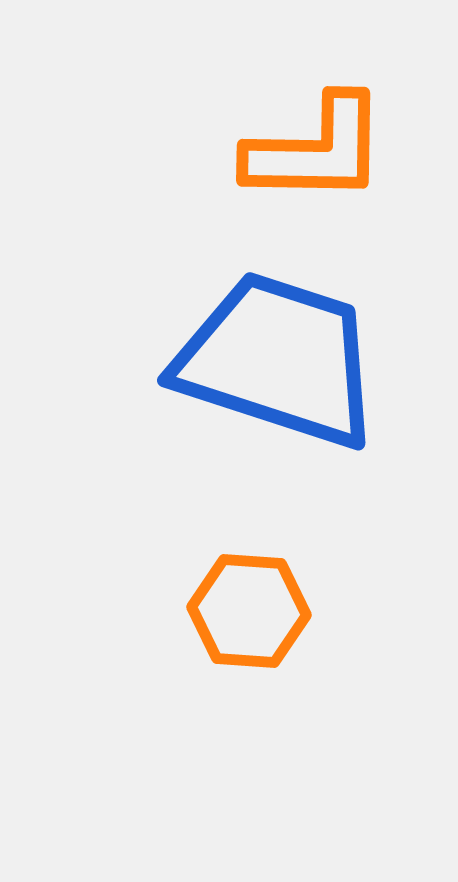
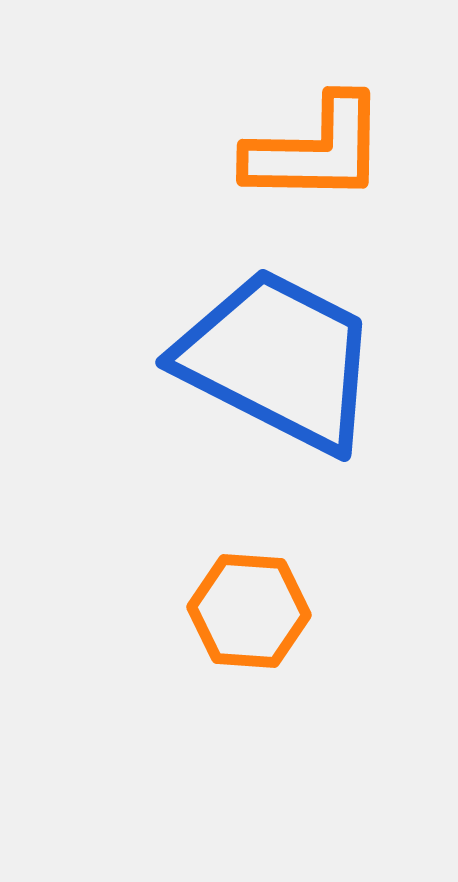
blue trapezoid: rotated 9 degrees clockwise
